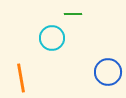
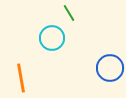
green line: moved 4 px left, 1 px up; rotated 60 degrees clockwise
blue circle: moved 2 px right, 4 px up
